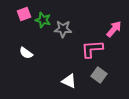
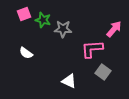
gray square: moved 4 px right, 3 px up
